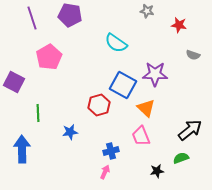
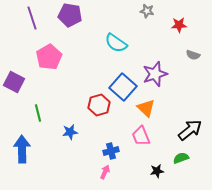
red star: rotated 14 degrees counterclockwise
purple star: rotated 20 degrees counterclockwise
blue square: moved 2 px down; rotated 12 degrees clockwise
green line: rotated 12 degrees counterclockwise
